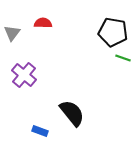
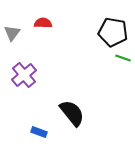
purple cross: rotated 10 degrees clockwise
blue rectangle: moved 1 px left, 1 px down
